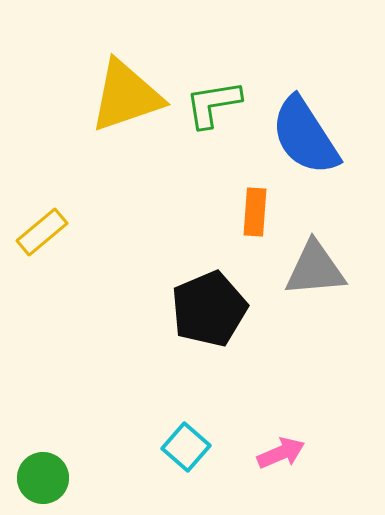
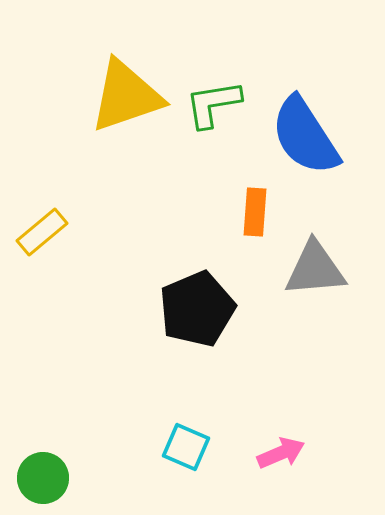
black pentagon: moved 12 px left
cyan square: rotated 18 degrees counterclockwise
